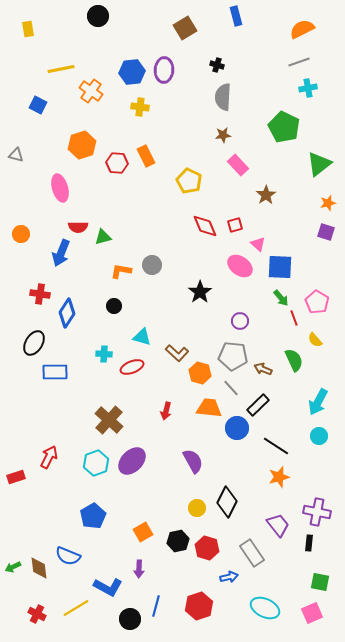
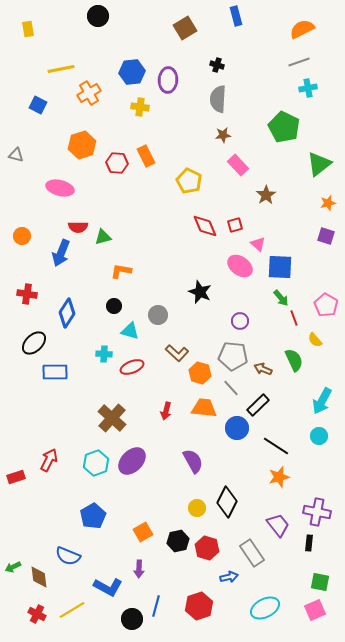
purple ellipse at (164, 70): moved 4 px right, 10 px down
orange cross at (91, 91): moved 2 px left, 2 px down; rotated 25 degrees clockwise
gray semicircle at (223, 97): moved 5 px left, 2 px down
pink ellipse at (60, 188): rotated 60 degrees counterclockwise
purple square at (326, 232): moved 4 px down
orange circle at (21, 234): moved 1 px right, 2 px down
gray circle at (152, 265): moved 6 px right, 50 px down
black star at (200, 292): rotated 15 degrees counterclockwise
red cross at (40, 294): moved 13 px left
pink pentagon at (317, 302): moved 9 px right, 3 px down
cyan triangle at (142, 337): moved 12 px left, 6 px up
black ellipse at (34, 343): rotated 15 degrees clockwise
cyan arrow at (318, 402): moved 4 px right, 1 px up
orange trapezoid at (209, 408): moved 5 px left
brown cross at (109, 420): moved 3 px right, 2 px up
red arrow at (49, 457): moved 3 px down
brown diamond at (39, 568): moved 9 px down
yellow line at (76, 608): moved 4 px left, 2 px down
cyan ellipse at (265, 608): rotated 52 degrees counterclockwise
pink square at (312, 613): moved 3 px right, 3 px up
black circle at (130, 619): moved 2 px right
